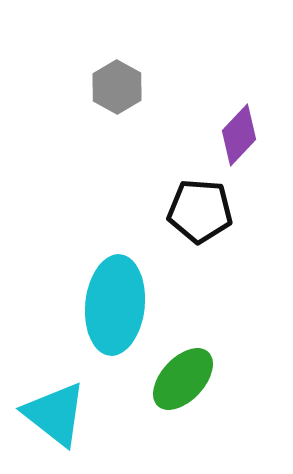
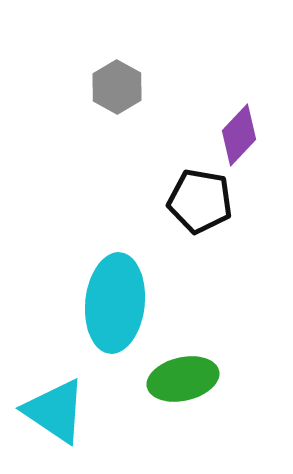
black pentagon: moved 10 px up; rotated 6 degrees clockwise
cyan ellipse: moved 2 px up
green ellipse: rotated 34 degrees clockwise
cyan triangle: moved 3 px up; rotated 4 degrees counterclockwise
